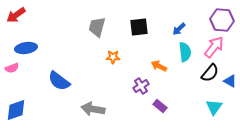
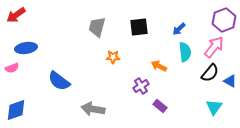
purple hexagon: moved 2 px right; rotated 25 degrees counterclockwise
